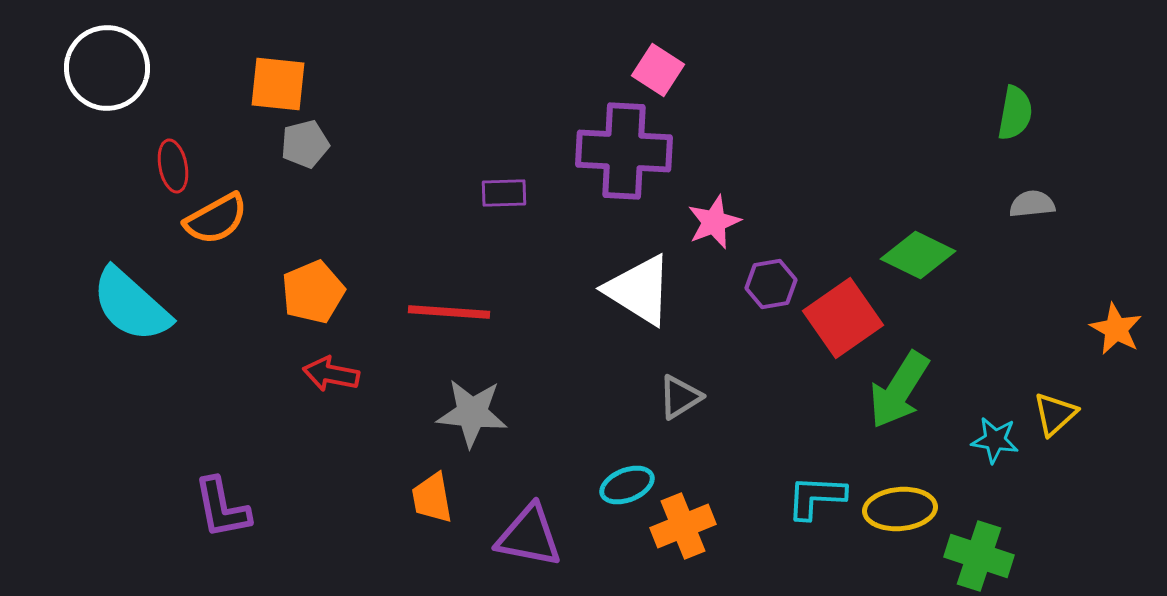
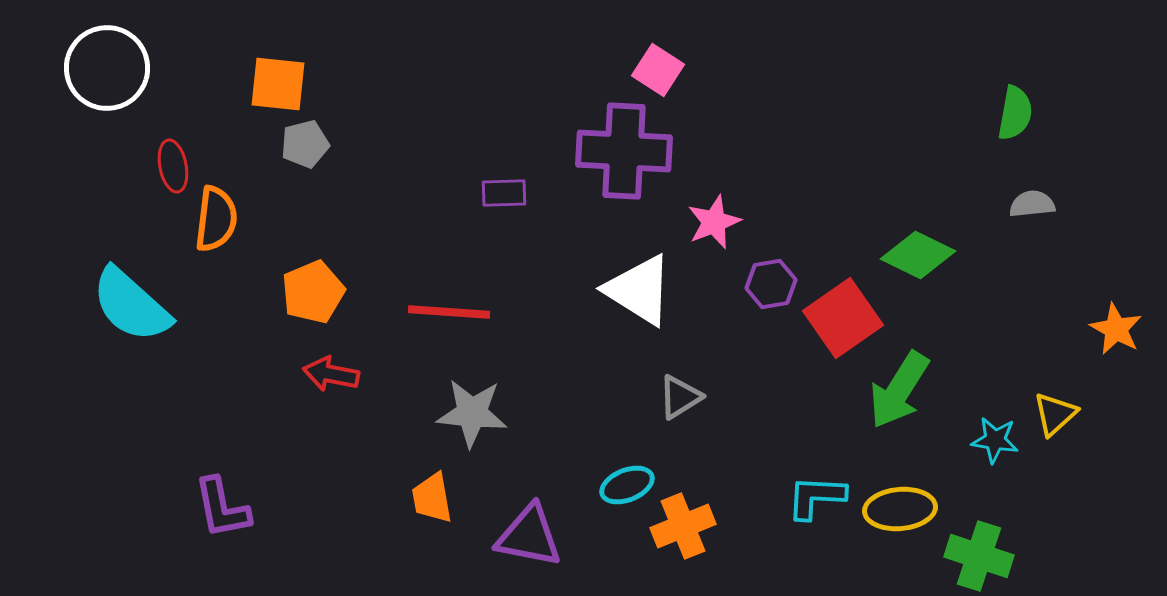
orange semicircle: rotated 54 degrees counterclockwise
